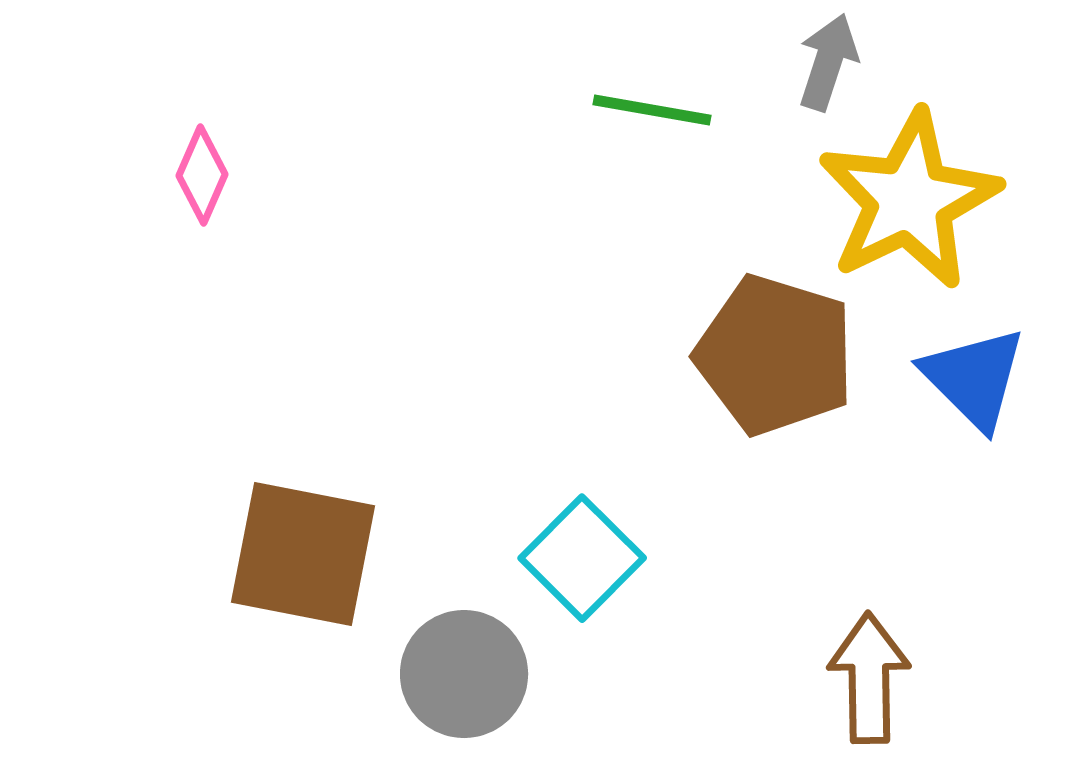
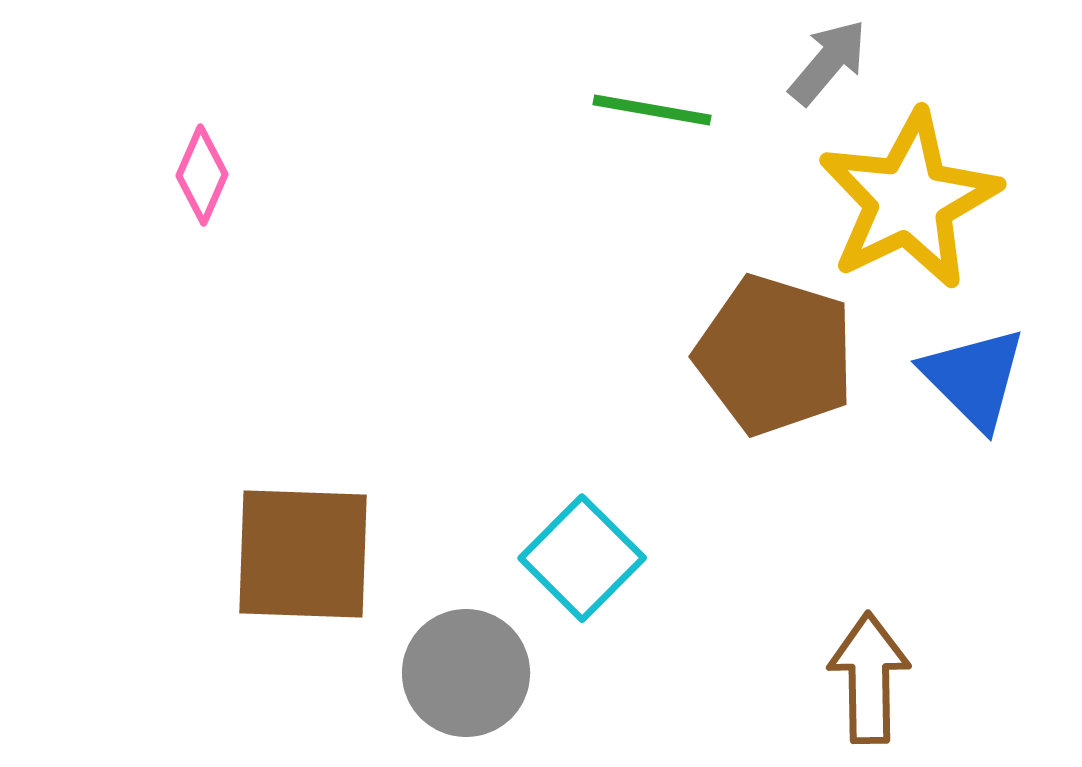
gray arrow: rotated 22 degrees clockwise
brown square: rotated 9 degrees counterclockwise
gray circle: moved 2 px right, 1 px up
